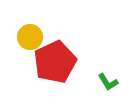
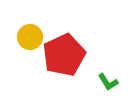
red pentagon: moved 9 px right, 7 px up
